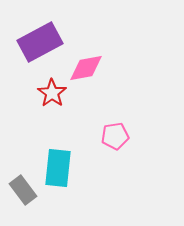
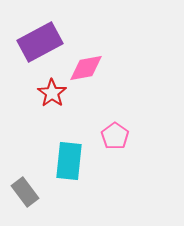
pink pentagon: rotated 28 degrees counterclockwise
cyan rectangle: moved 11 px right, 7 px up
gray rectangle: moved 2 px right, 2 px down
